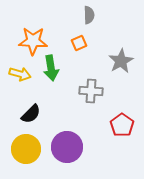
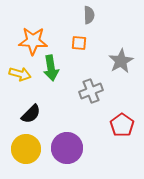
orange square: rotated 28 degrees clockwise
gray cross: rotated 25 degrees counterclockwise
purple circle: moved 1 px down
